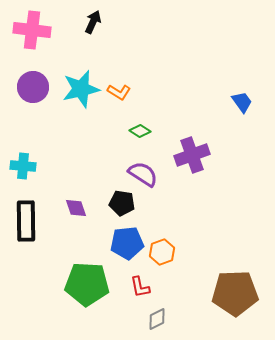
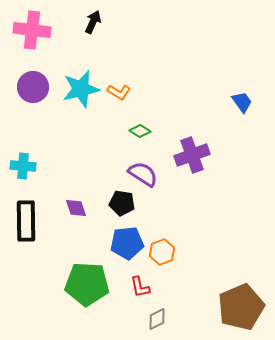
brown pentagon: moved 6 px right, 14 px down; rotated 21 degrees counterclockwise
